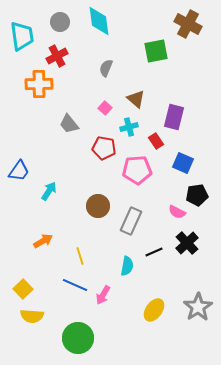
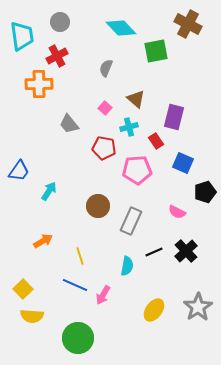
cyan diamond: moved 22 px right, 7 px down; rotated 36 degrees counterclockwise
black pentagon: moved 8 px right, 3 px up; rotated 10 degrees counterclockwise
black cross: moved 1 px left, 8 px down
